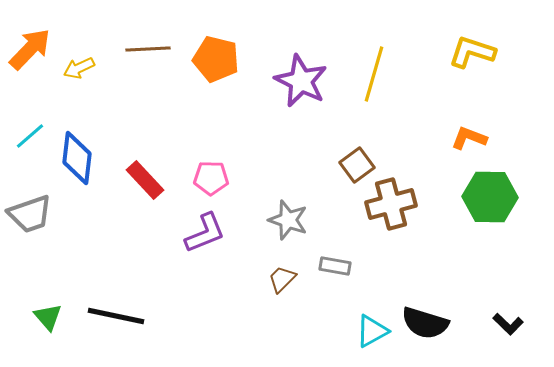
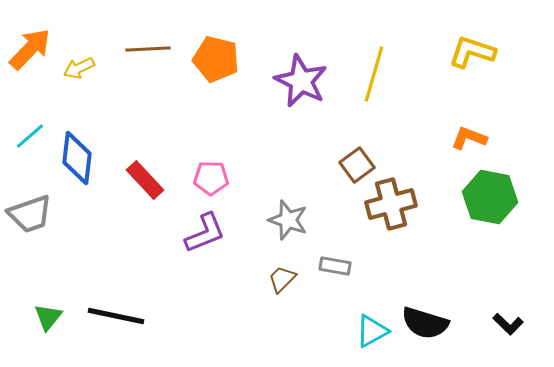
green hexagon: rotated 10 degrees clockwise
green triangle: rotated 20 degrees clockwise
